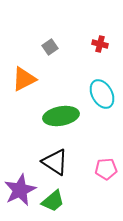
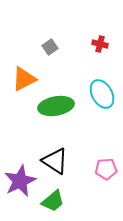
green ellipse: moved 5 px left, 10 px up
black triangle: moved 1 px up
purple star: moved 9 px up
